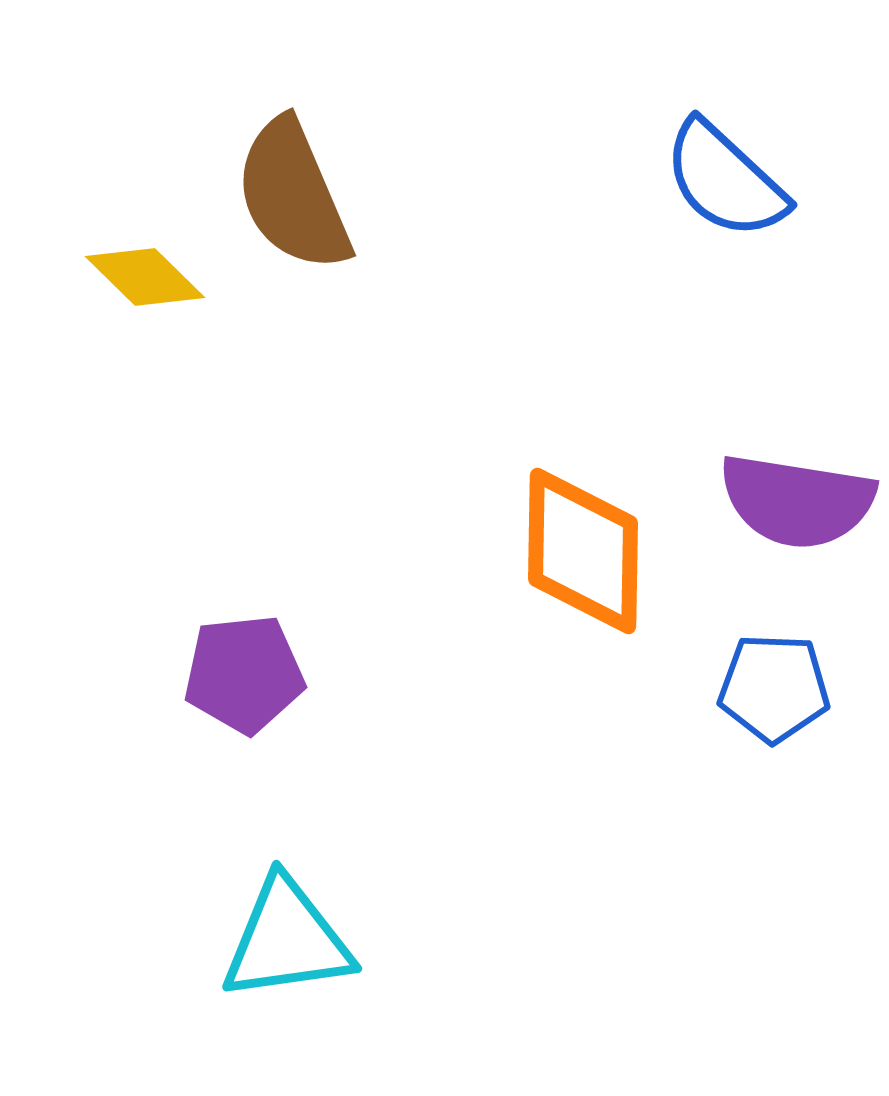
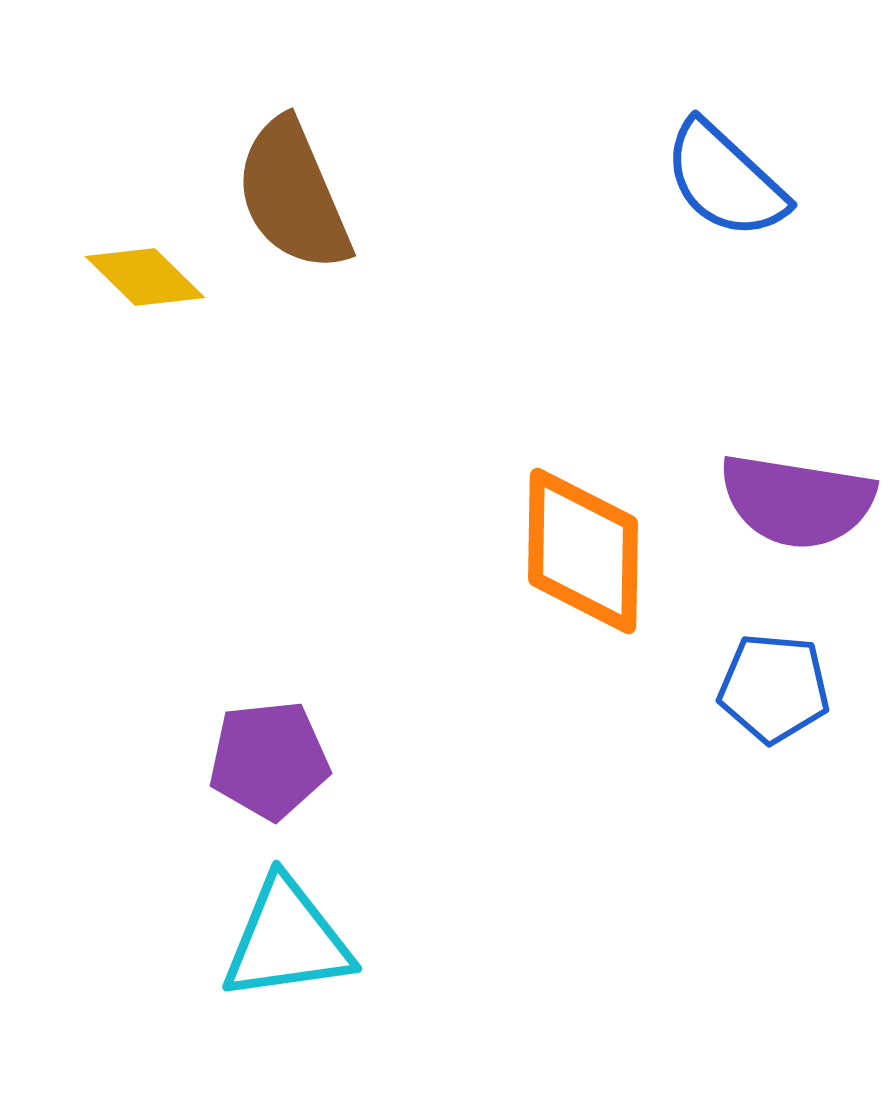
purple pentagon: moved 25 px right, 86 px down
blue pentagon: rotated 3 degrees clockwise
